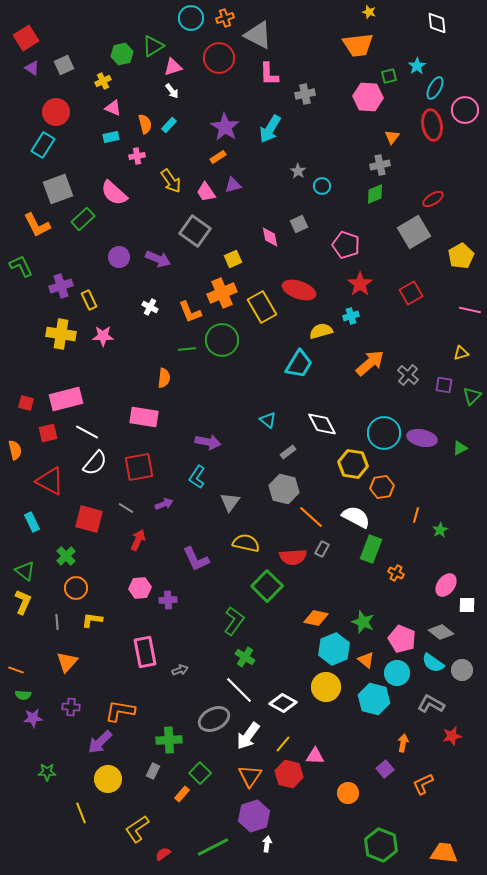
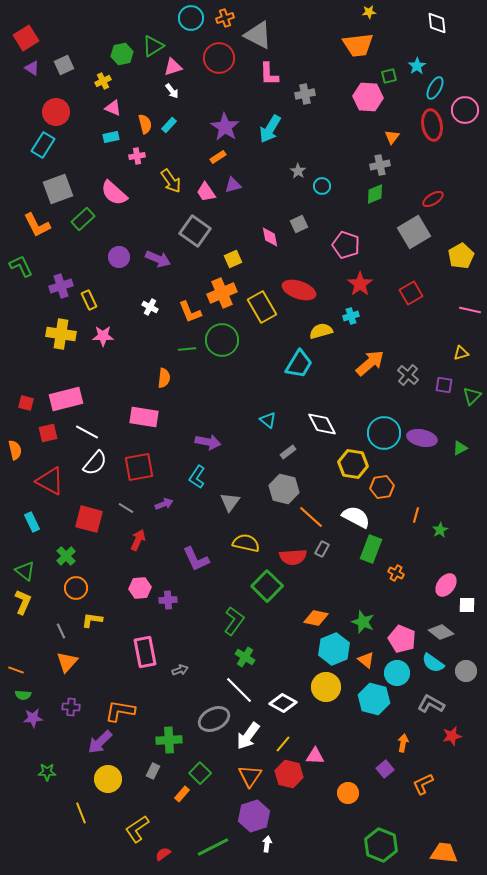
yellow star at (369, 12): rotated 24 degrees counterclockwise
gray line at (57, 622): moved 4 px right, 9 px down; rotated 21 degrees counterclockwise
gray circle at (462, 670): moved 4 px right, 1 px down
